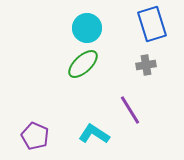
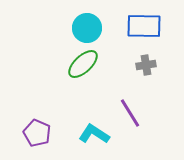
blue rectangle: moved 8 px left, 2 px down; rotated 72 degrees counterclockwise
purple line: moved 3 px down
purple pentagon: moved 2 px right, 3 px up
